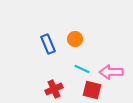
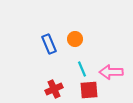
blue rectangle: moved 1 px right
cyan line: rotated 42 degrees clockwise
red square: moved 3 px left; rotated 18 degrees counterclockwise
